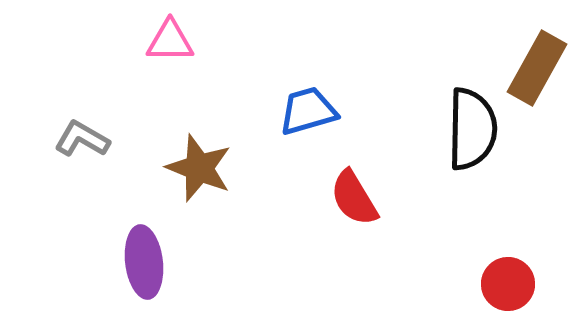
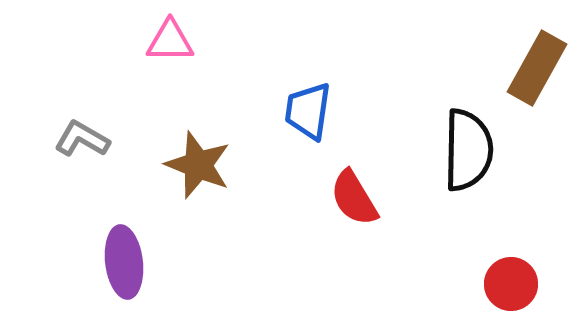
blue trapezoid: rotated 66 degrees counterclockwise
black semicircle: moved 4 px left, 21 px down
brown star: moved 1 px left, 3 px up
purple ellipse: moved 20 px left
red circle: moved 3 px right
